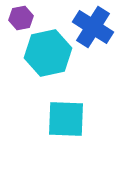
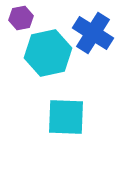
blue cross: moved 6 px down
cyan square: moved 2 px up
